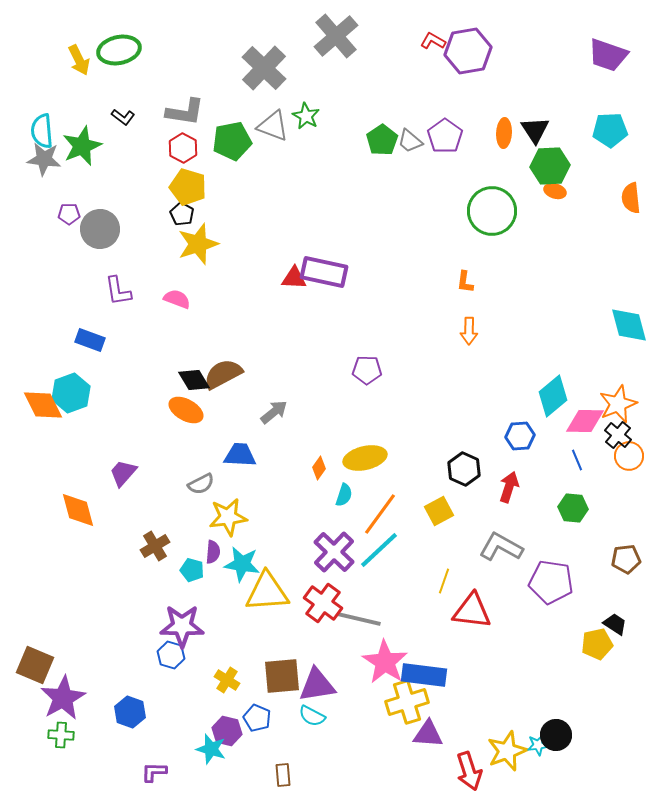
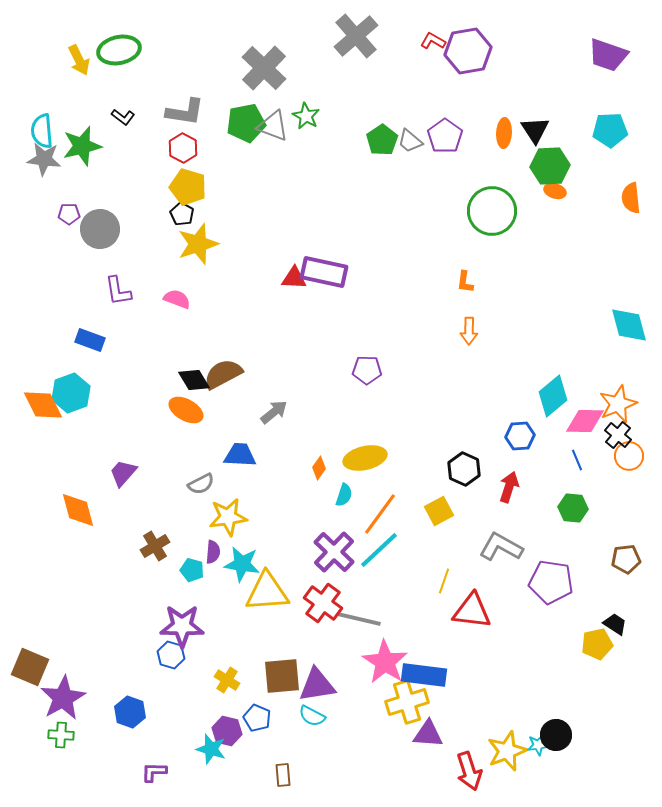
gray cross at (336, 36): moved 20 px right
green pentagon at (232, 141): moved 14 px right, 18 px up
green star at (82, 146): rotated 9 degrees clockwise
brown square at (35, 665): moved 5 px left, 2 px down
